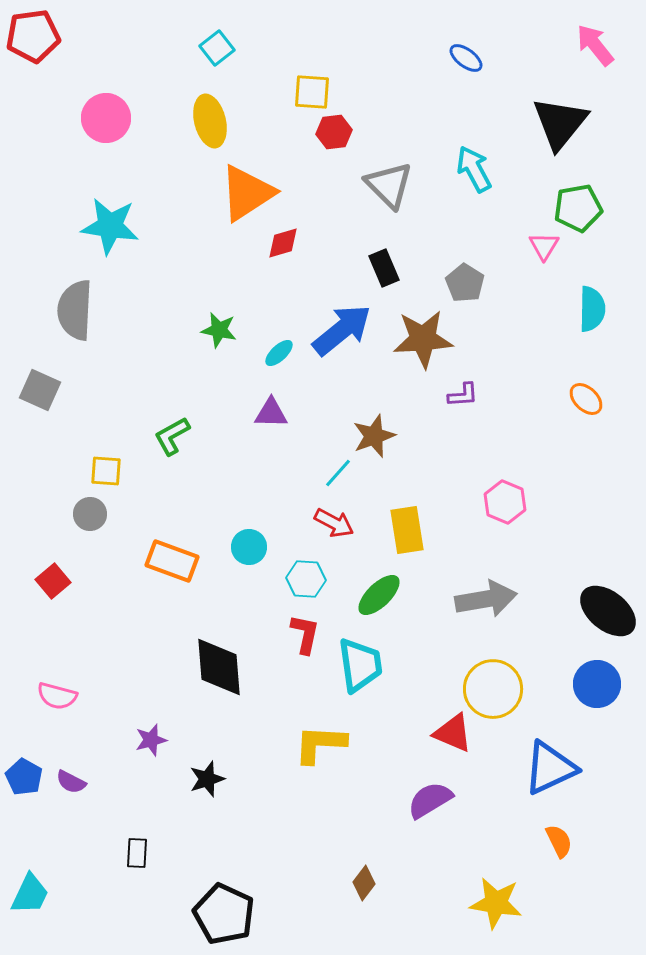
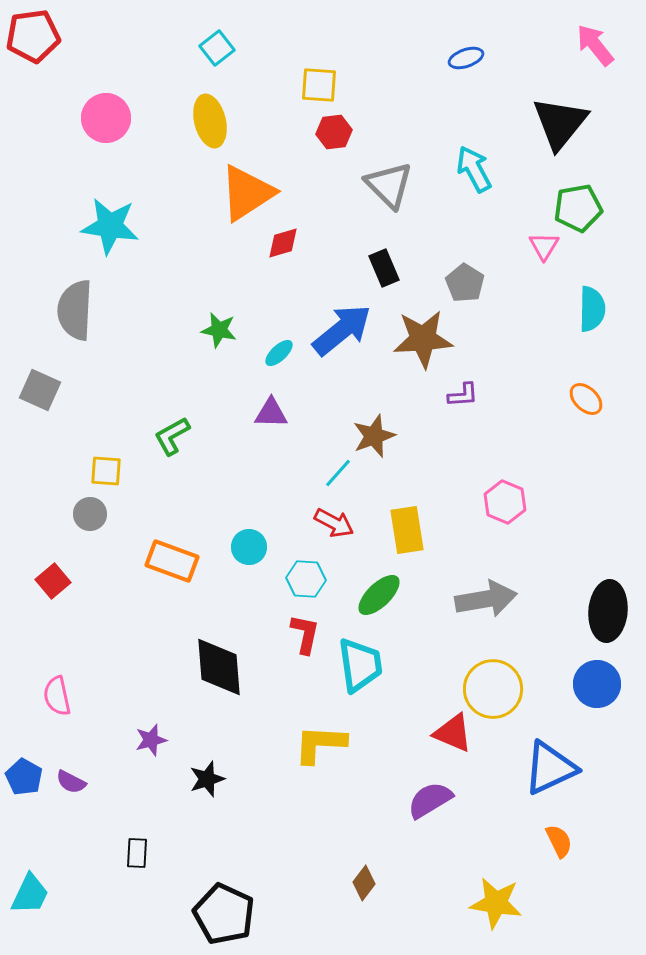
blue ellipse at (466, 58): rotated 56 degrees counterclockwise
yellow square at (312, 92): moved 7 px right, 7 px up
black ellipse at (608, 611): rotated 56 degrees clockwise
pink semicircle at (57, 696): rotated 63 degrees clockwise
